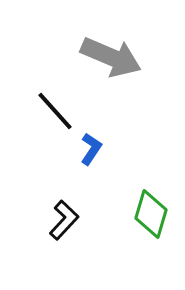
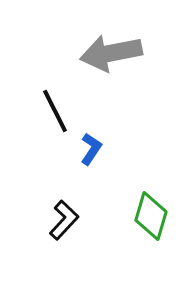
gray arrow: moved 4 px up; rotated 146 degrees clockwise
black line: rotated 15 degrees clockwise
green diamond: moved 2 px down
